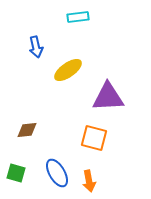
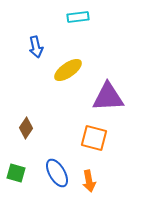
brown diamond: moved 1 px left, 2 px up; rotated 50 degrees counterclockwise
